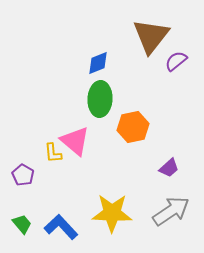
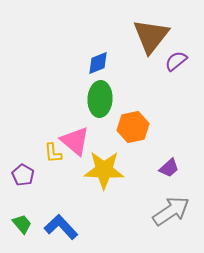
yellow star: moved 8 px left, 43 px up
